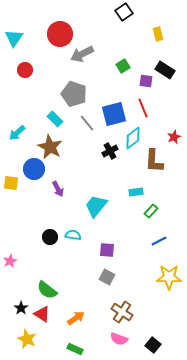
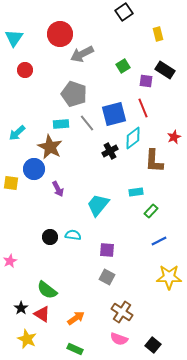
cyan rectangle at (55, 119): moved 6 px right, 5 px down; rotated 49 degrees counterclockwise
cyan trapezoid at (96, 206): moved 2 px right, 1 px up
